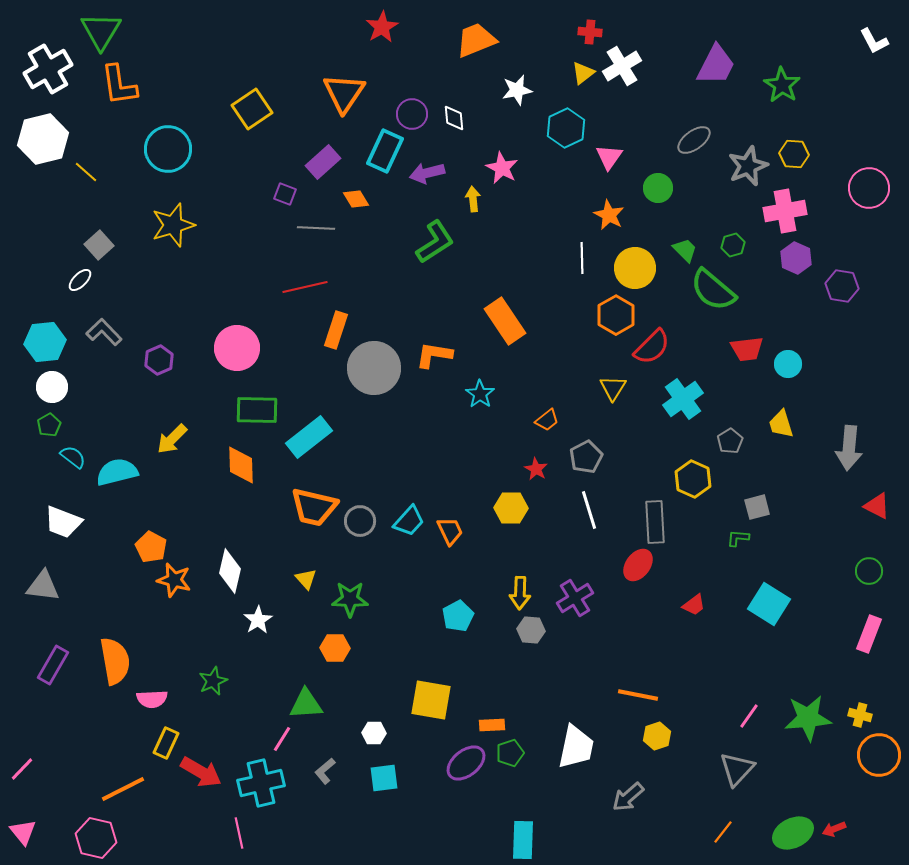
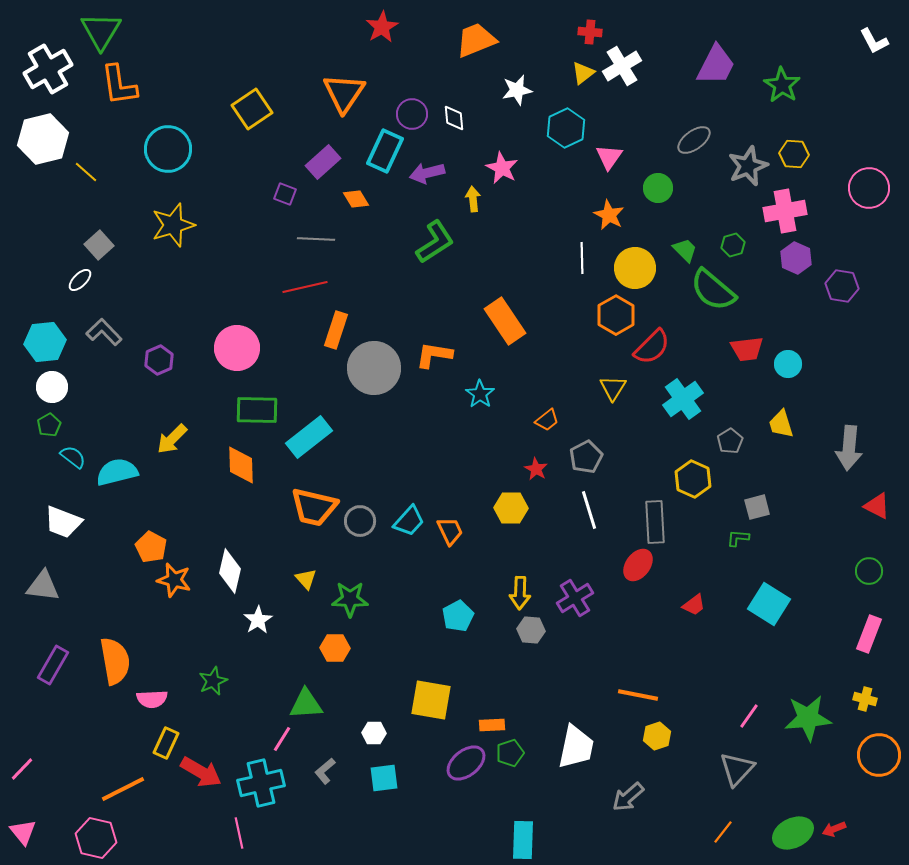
gray line at (316, 228): moved 11 px down
yellow cross at (860, 715): moved 5 px right, 16 px up
